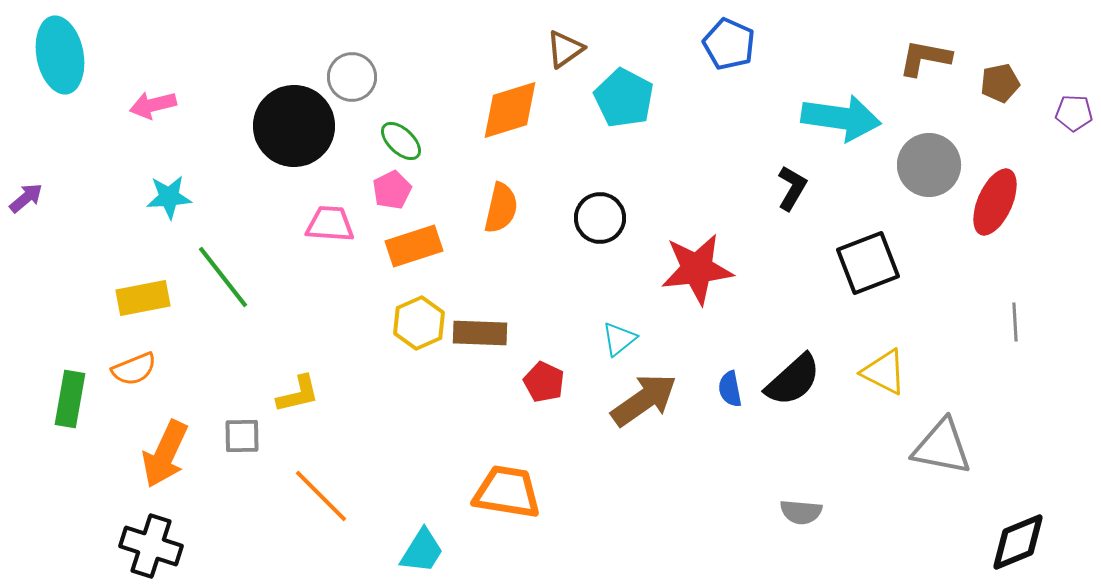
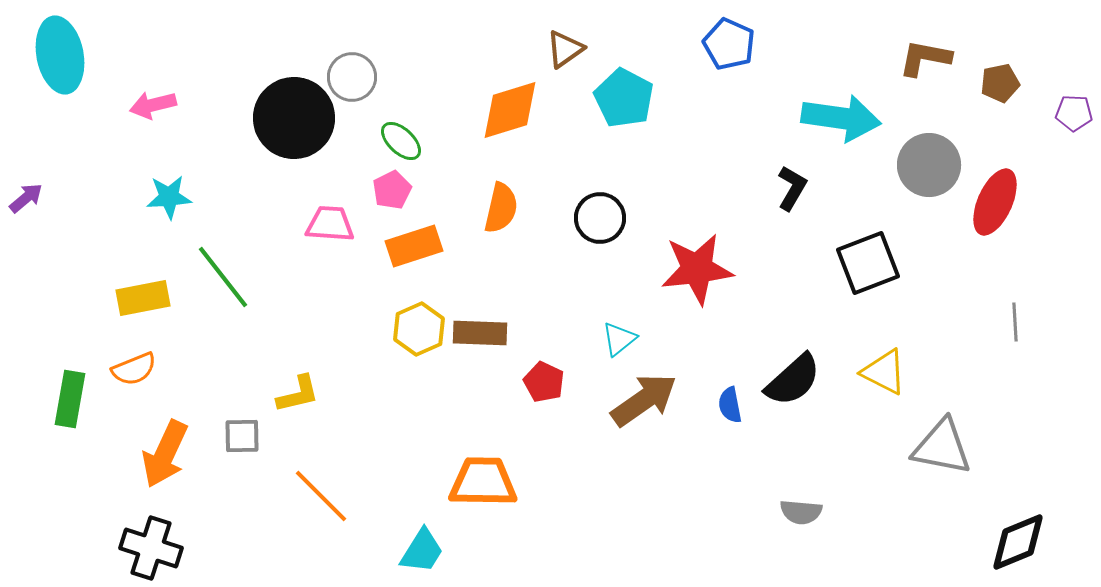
black circle at (294, 126): moved 8 px up
yellow hexagon at (419, 323): moved 6 px down
blue semicircle at (730, 389): moved 16 px down
orange trapezoid at (507, 492): moved 24 px left, 10 px up; rotated 8 degrees counterclockwise
black cross at (151, 546): moved 2 px down
